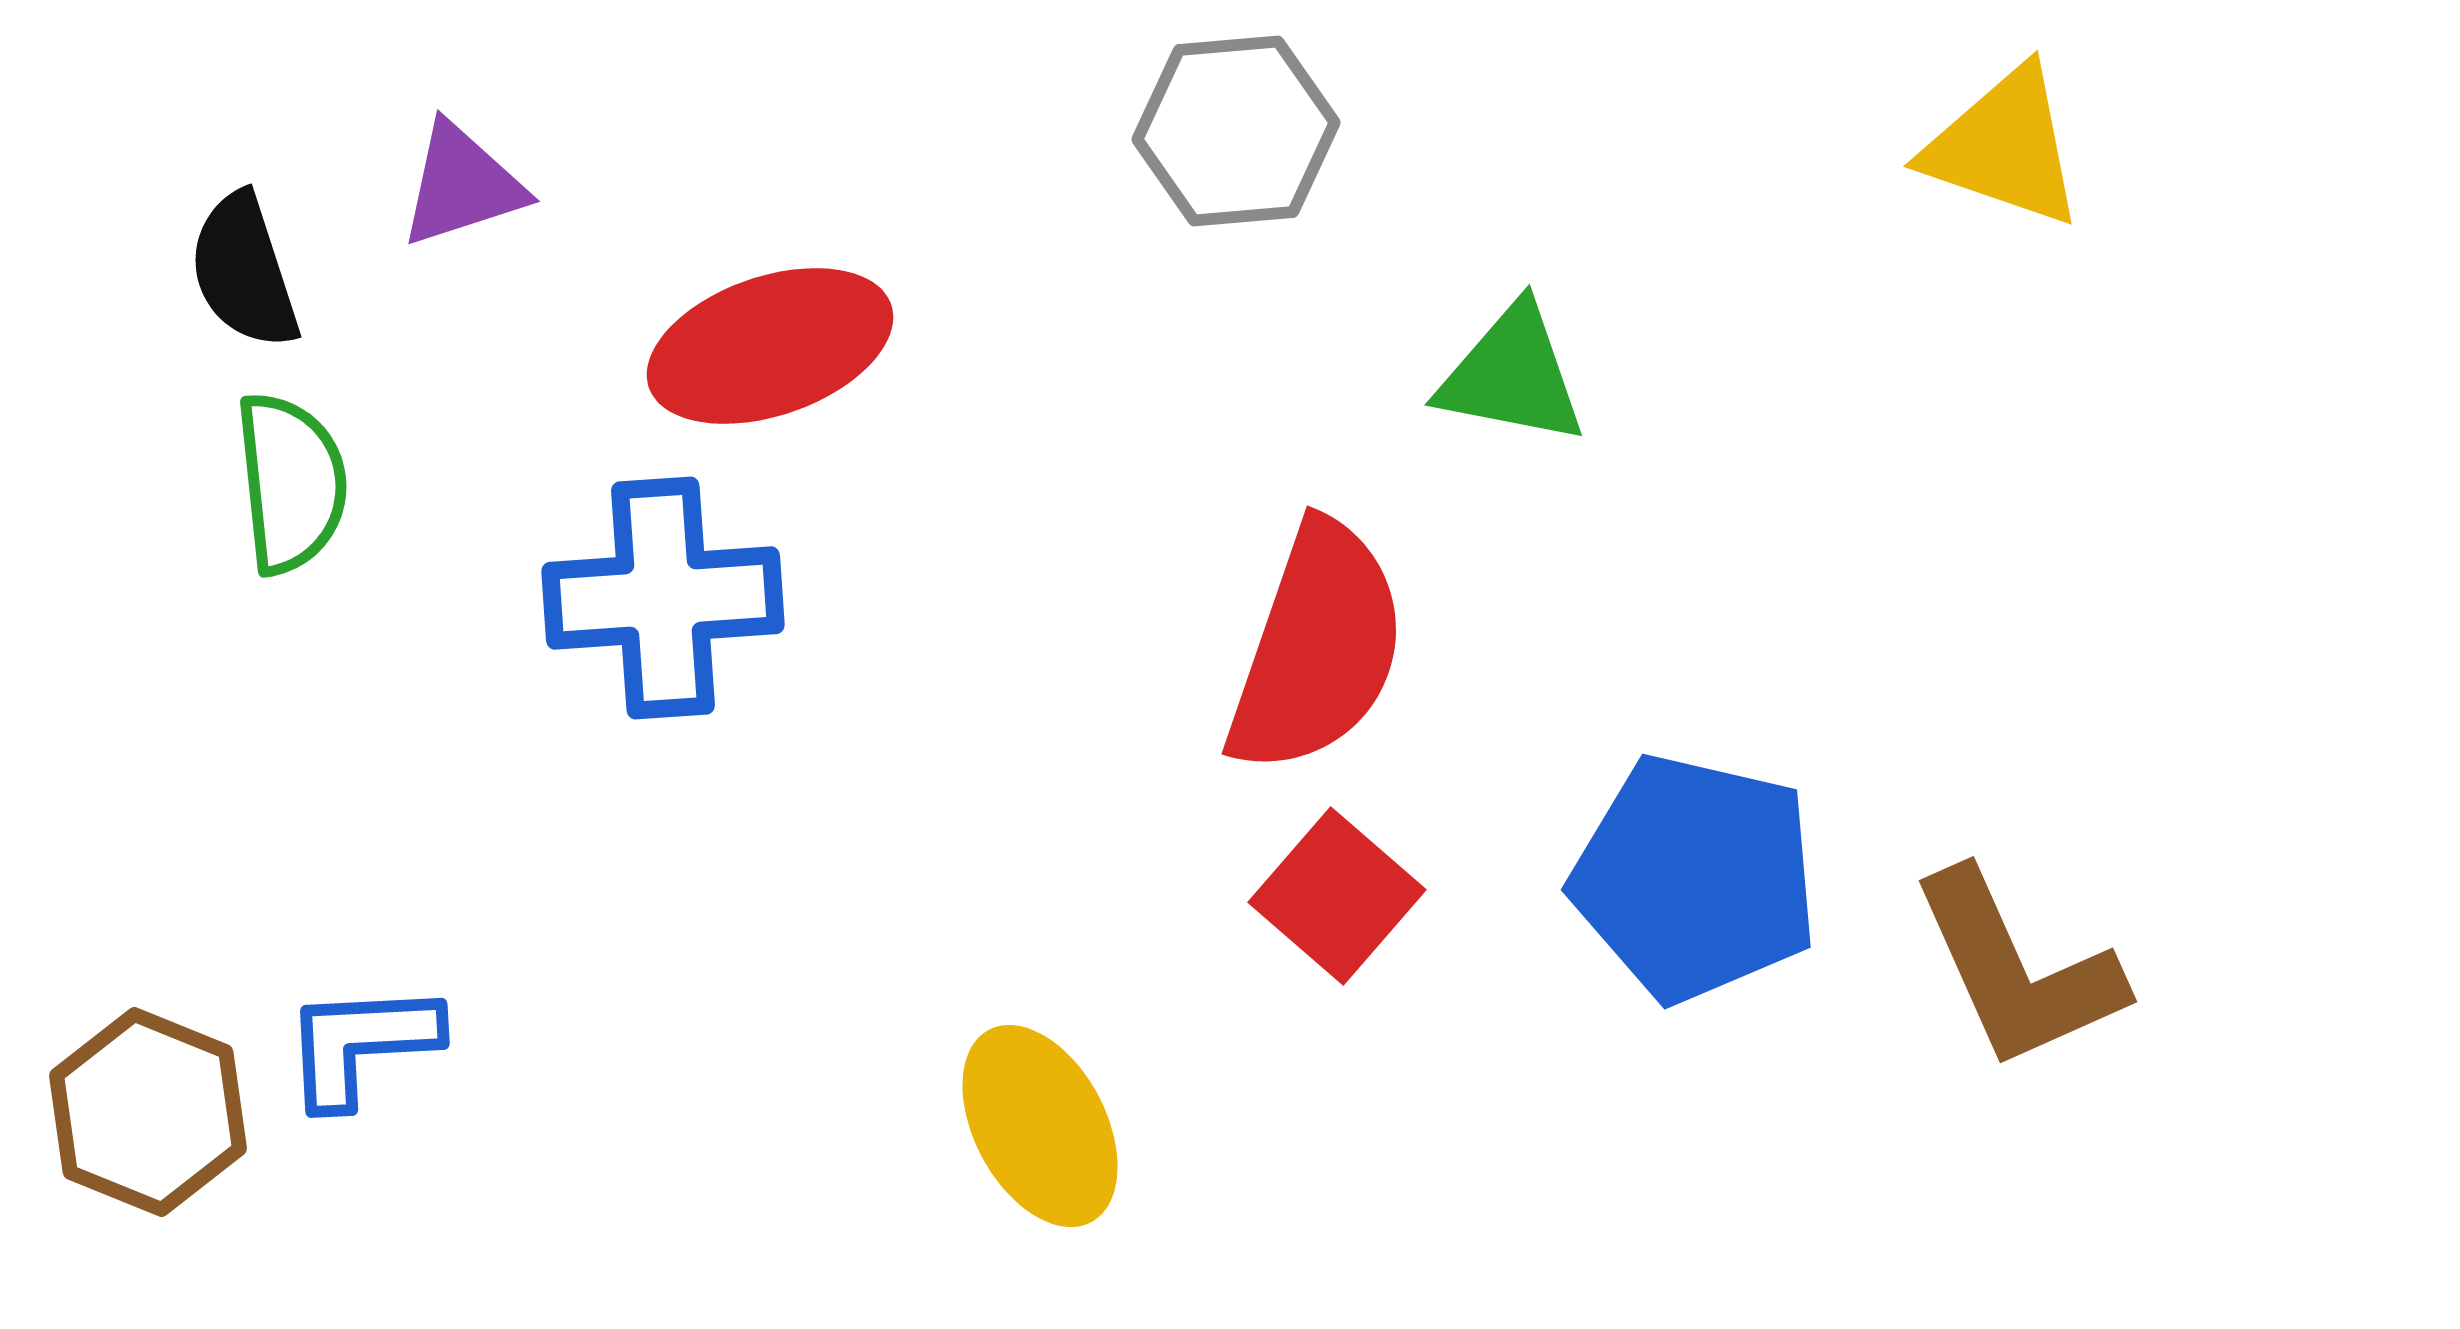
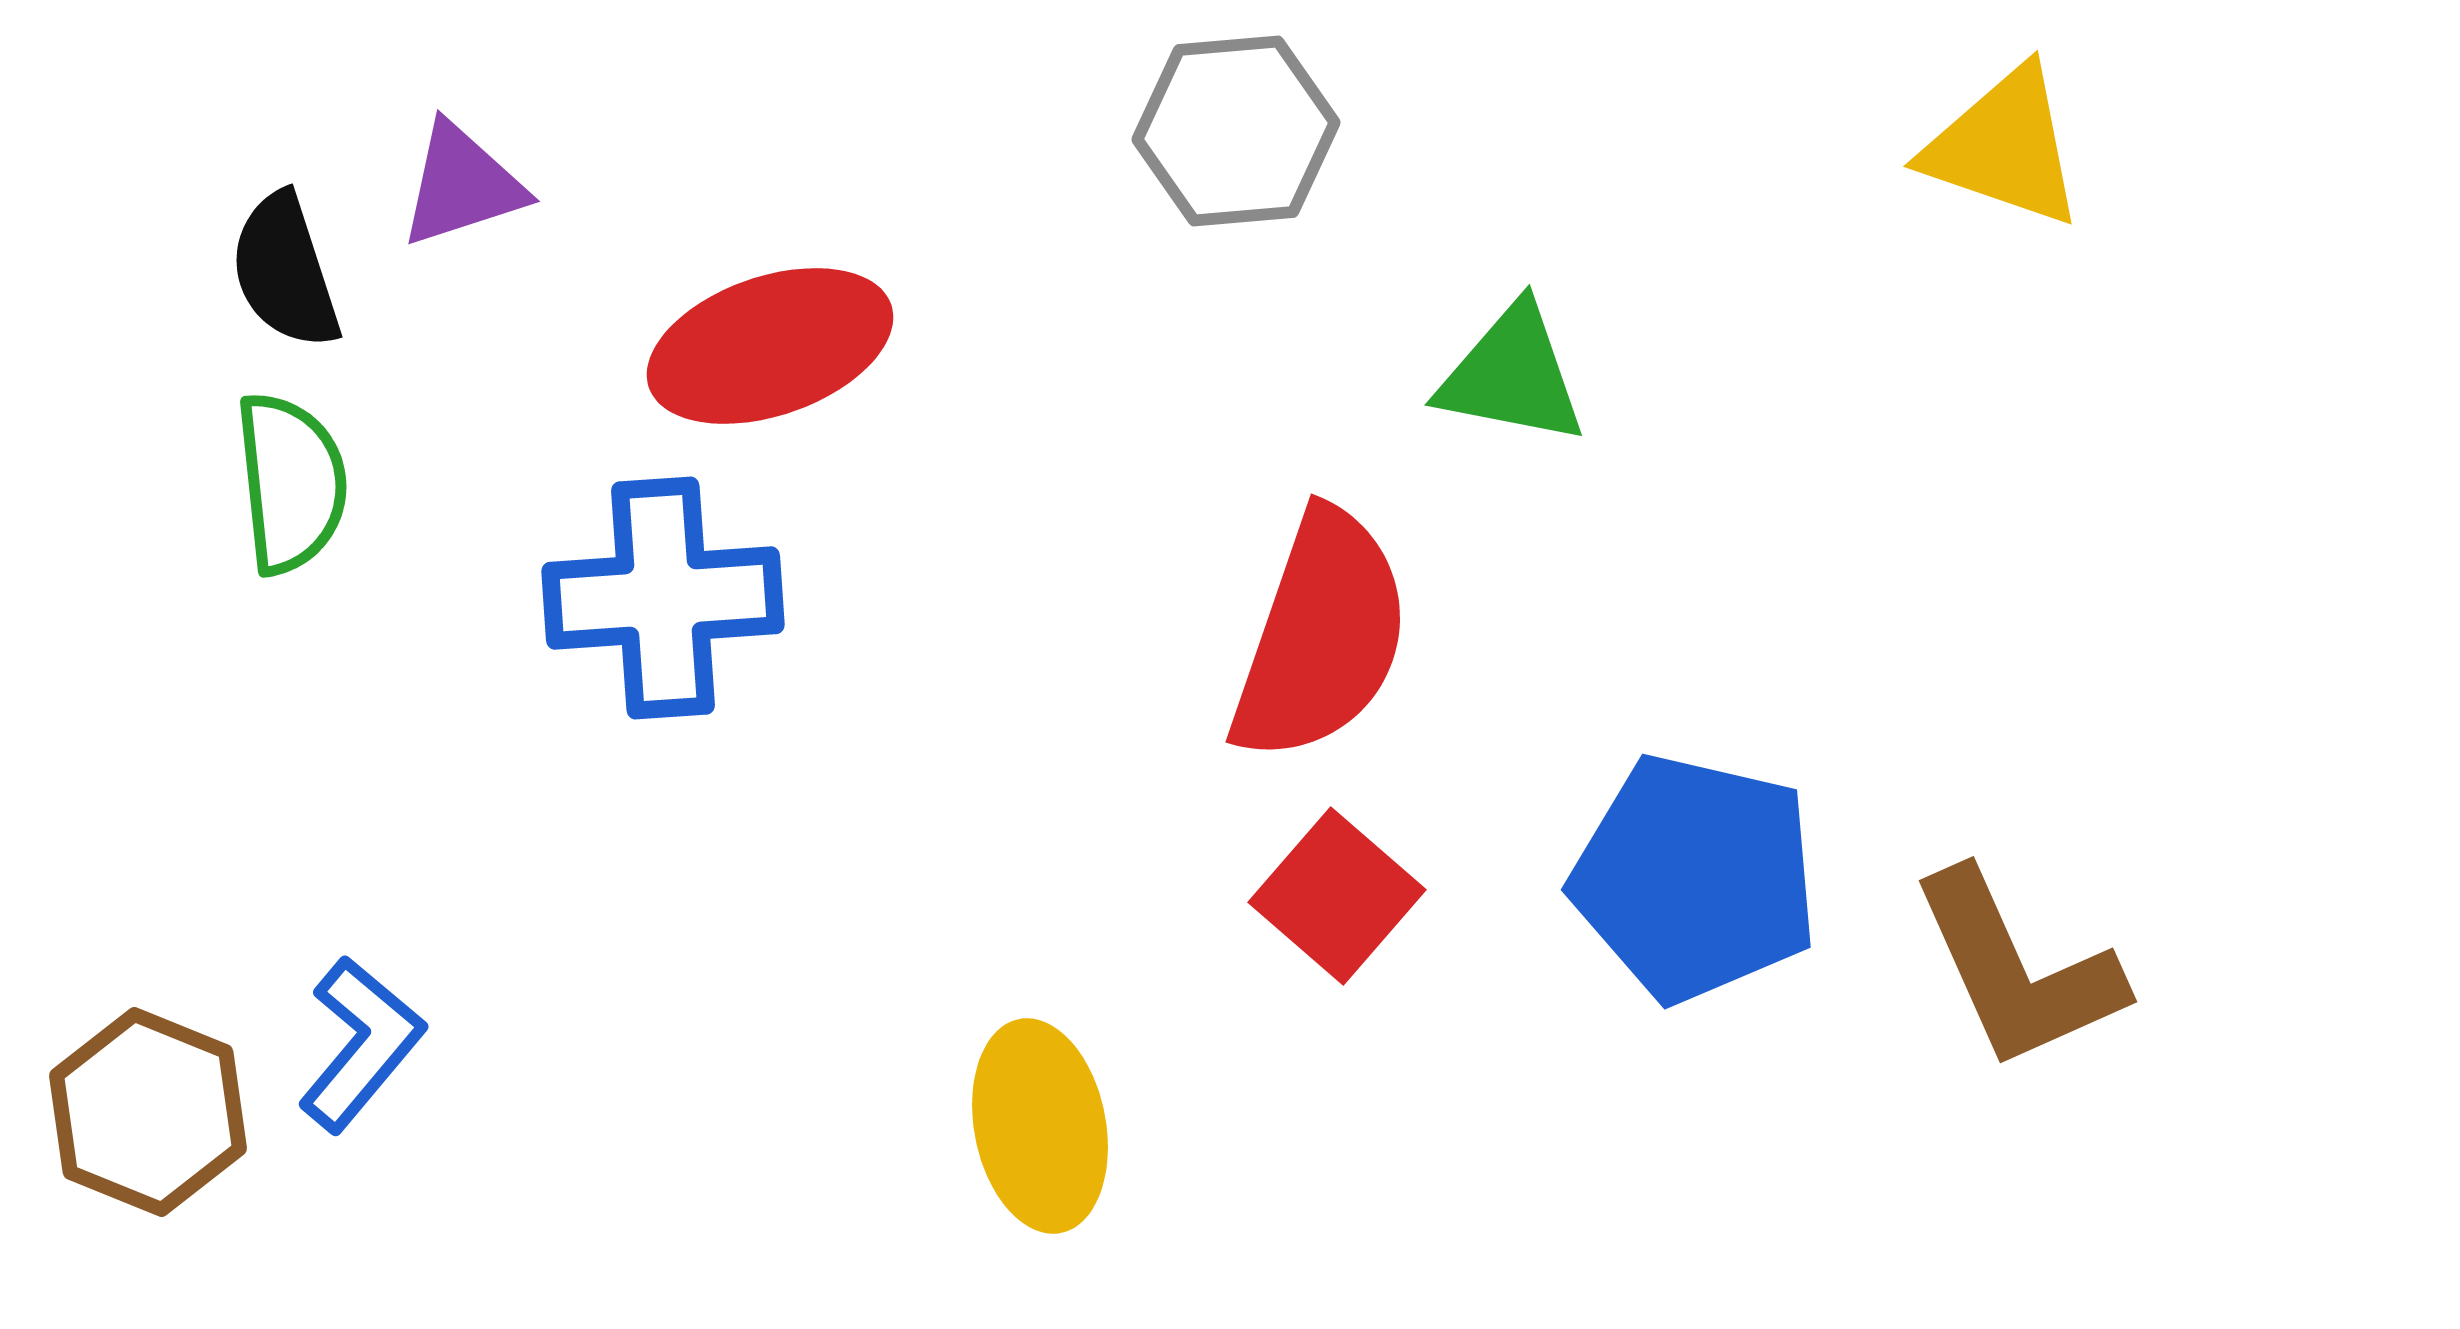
black semicircle: moved 41 px right
red semicircle: moved 4 px right, 12 px up
blue L-shape: rotated 133 degrees clockwise
yellow ellipse: rotated 17 degrees clockwise
